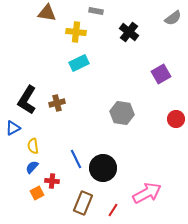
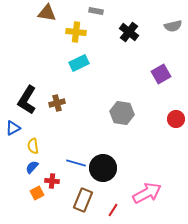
gray semicircle: moved 8 px down; rotated 24 degrees clockwise
blue line: moved 4 px down; rotated 48 degrees counterclockwise
brown rectangle: moved 3 px up
